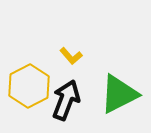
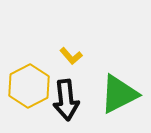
black arrow: rotated 153 degrees clockwise
